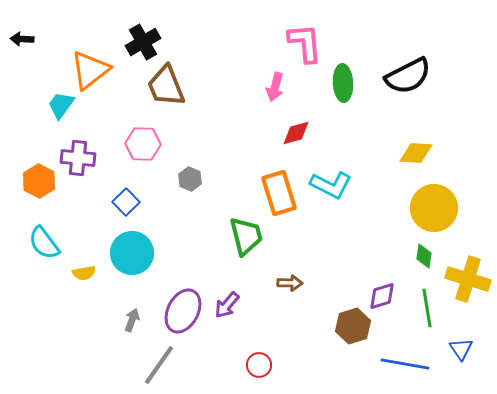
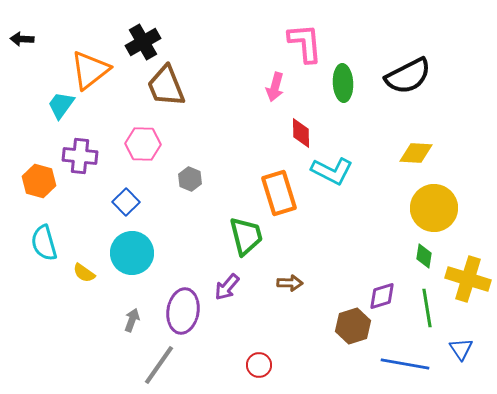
red diamond: moved 5 px right; rotated 76 degrees counterclockwise
purple cross: moved 2 px right, 2 px up
orange hexagon: rotated 12 degrees counterclockwise
cyan L-shape: moved 1 px right, 14 px up
cyan semicircle: rotated 21 degrees clockwise
yellow semicircle: rotated 45 degrees clockwise
purple arrow: moved 18 px up
purple ellipse: rotated 18 degrees counterclockwise
